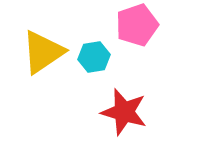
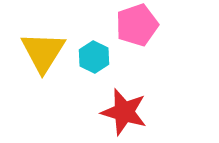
yellow triangle: rotated 24 degrees counterclockwise
cyan hexagon: rotated 24 degrees counterclockwise
